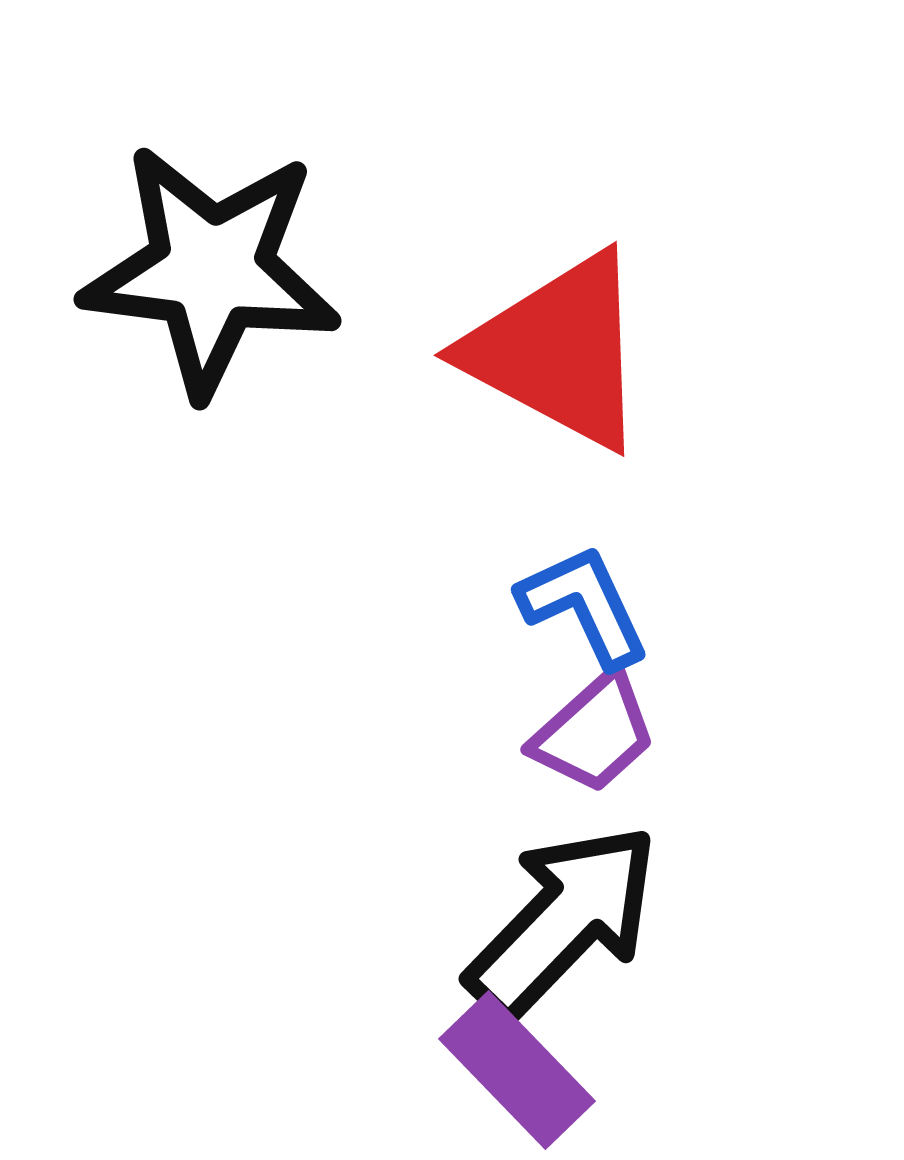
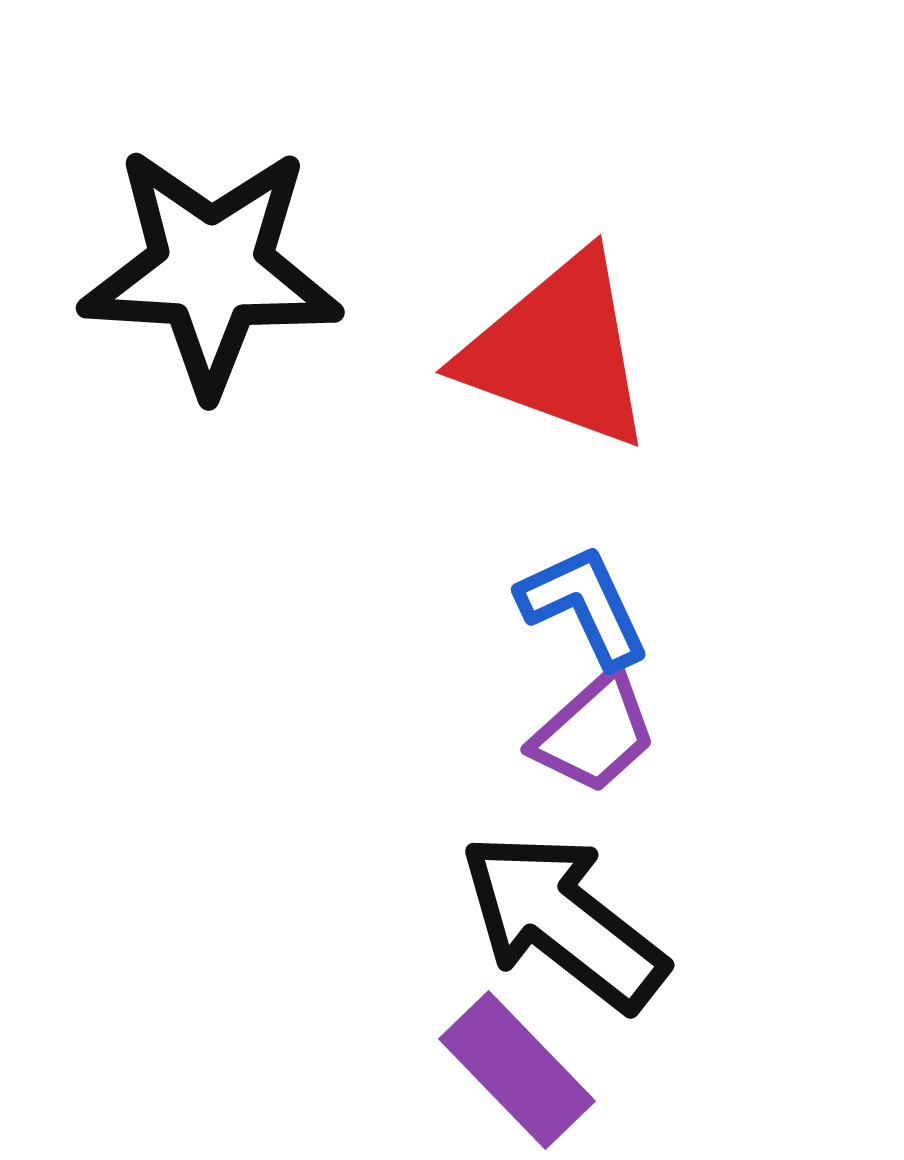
black star: rotated 4 degrees counterclockwise
red triangle: rotated 8 degrees counterclockwise
black arrow: rotated 96 degrees counterclockwise
